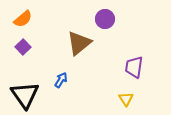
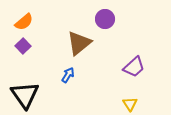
orange semicircle: moved 1 px right, 3 px down
purple square: moved 1 px up
purple trapezoid: rotated 140 degrees counterclockwise
blue arrow: moved 7 px right, 5 px up
yellow triangle: moved 4 px right, 5 px down
